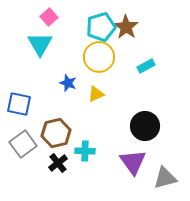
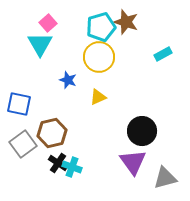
pink square: moved 1 px left, 6 px down
brown star: moved 5 px up; rotated 15 degrees counterclockwise
cyan rectangle: moved 17 px right, 12 px up
blue star: moved 3 px up
yellow triangle: moved 2 px right, 3 px down
black circle: moved 3 px left, 5 px down
brown hexagon: moved 4 px left
cyan cross: moved 13 px left, 16 px down; rotated 18 degrees clockwise
black cross: rotated 18 degrees counterclockwise
